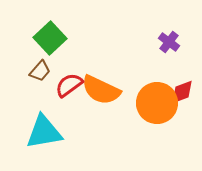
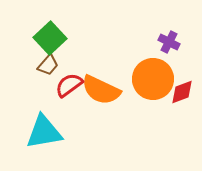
purple cross: rotated 10 degrees counterclockwise
brown trapezoid: moved 8 px right, 6 px up
orange circle: moved 4 px left, 24 px up
